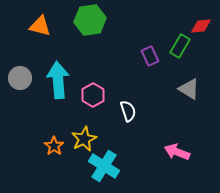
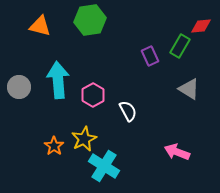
gray circle: moved 1 px left, 9 px down
white semicircle: rotated 10 degrees counterclockwise
